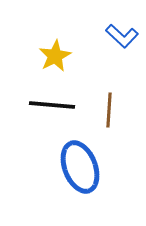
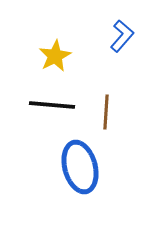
blue L-shape: rotated 92 degrees counterclockwise
brown line: moved 3 px left, 2 px down
blue ellipse: rotated 6 degrees clockwise
